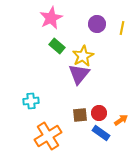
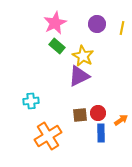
pink star: moved 4 px right, 5 px down
yellow star: rotated 15 degrees counterclockwise
purple triangle: moved 2 px down; rotated 25 degrees clockwise
red circle: moved 1 px left
blue rectangle: rotated 54 degrees clockwise
